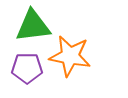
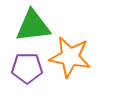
orange star: moved 1 px down
